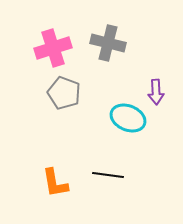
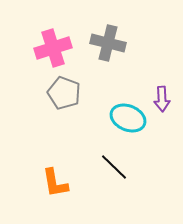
purple arrow: moved 6 px right, 7 px down
black line: moved 6 px right, 8 px up; rotated 36 degrees clockwise
